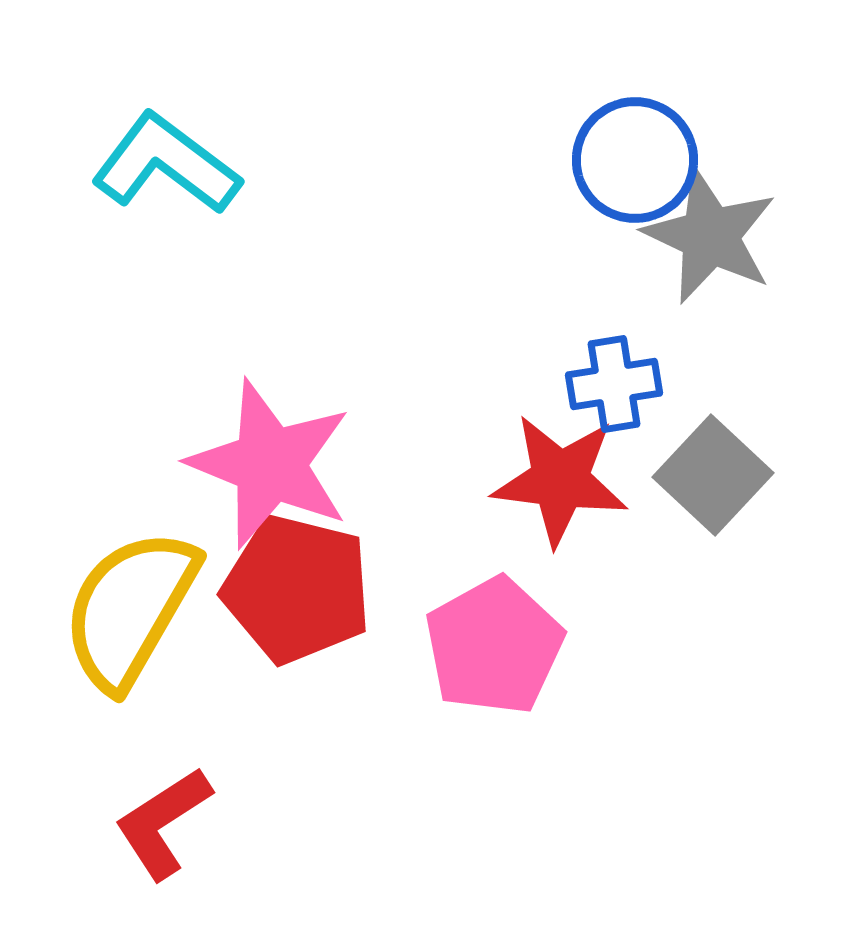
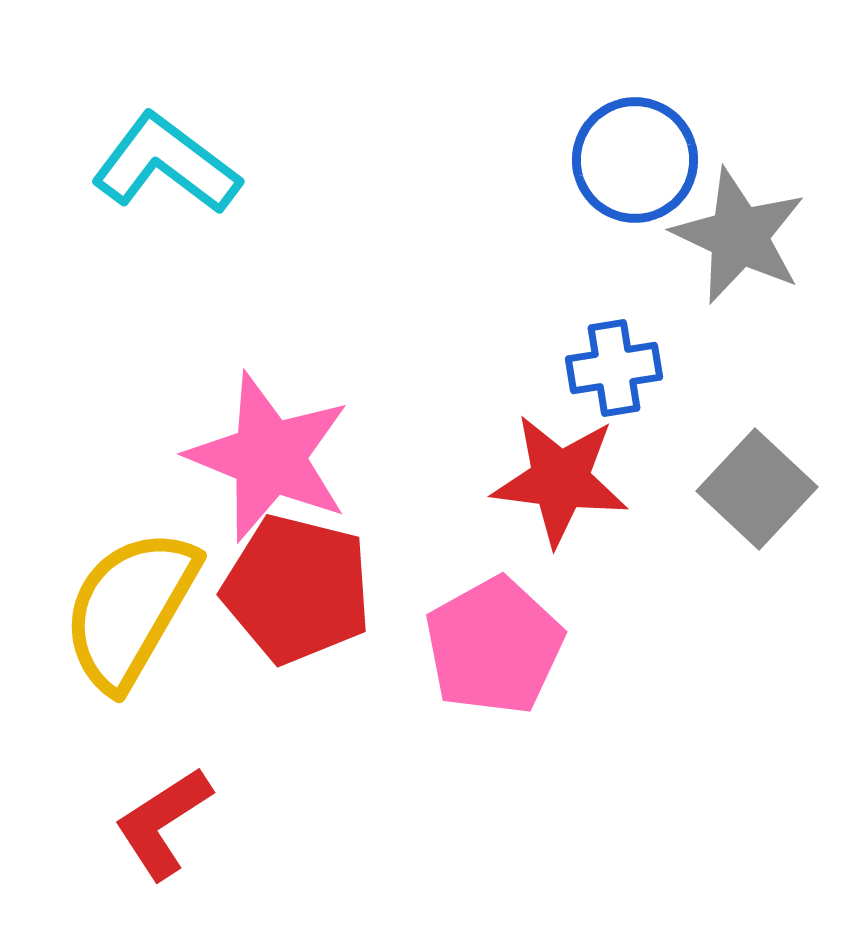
gray star: moved 29 px right
blue cross: moved 16 px up
pink star: moved 1 px left, 7 px up
gray square: moved 44 px right, 14 px down
